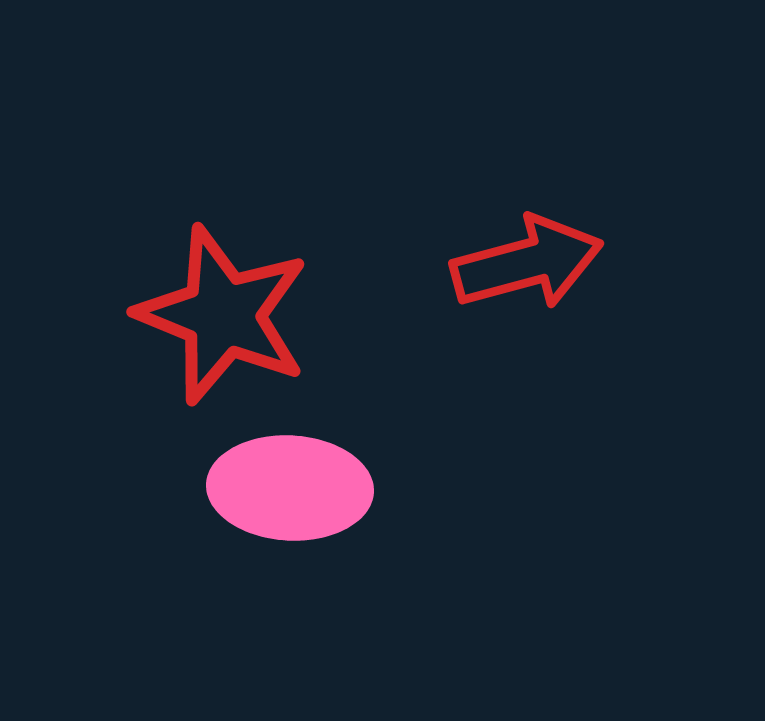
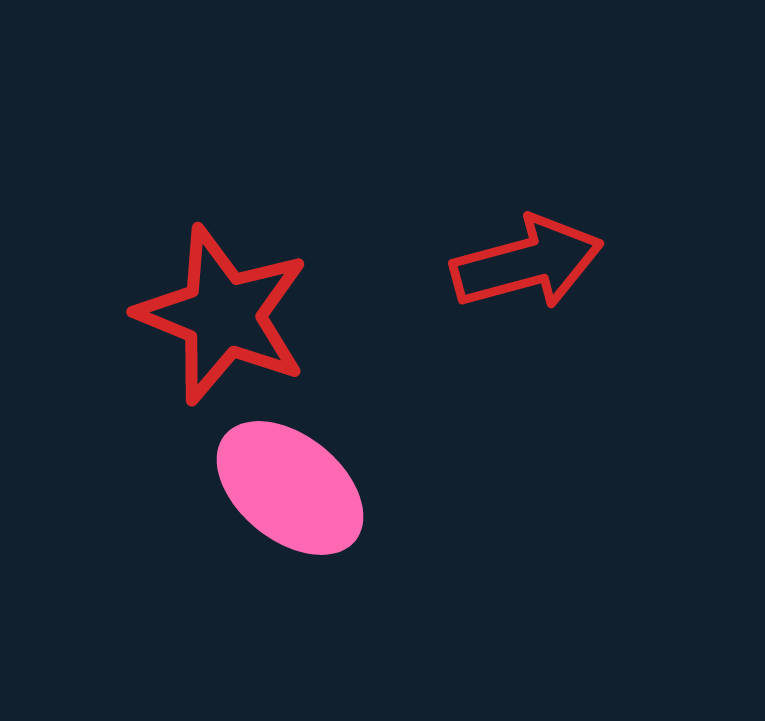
pink ellipse: rotated 36 degrees clockwise
